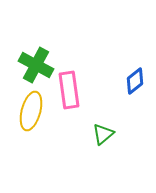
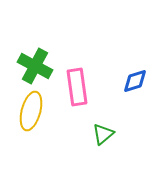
green cross: moved 1 px left, 1 px down
blue diamond: rotated 20 degrees clockwise
pink rectangle: moved 8 px right, 3 px up
